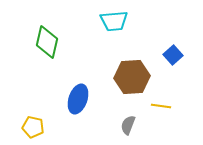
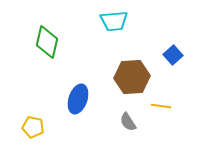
gray semicircle: moved 3 px up; rotated 54 degrees counterclockwise
